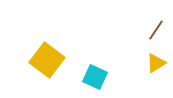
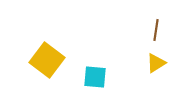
brown line: rotated 25 degrees counterclockwise
cyan square: rotated 20 degrees counterclockwise
